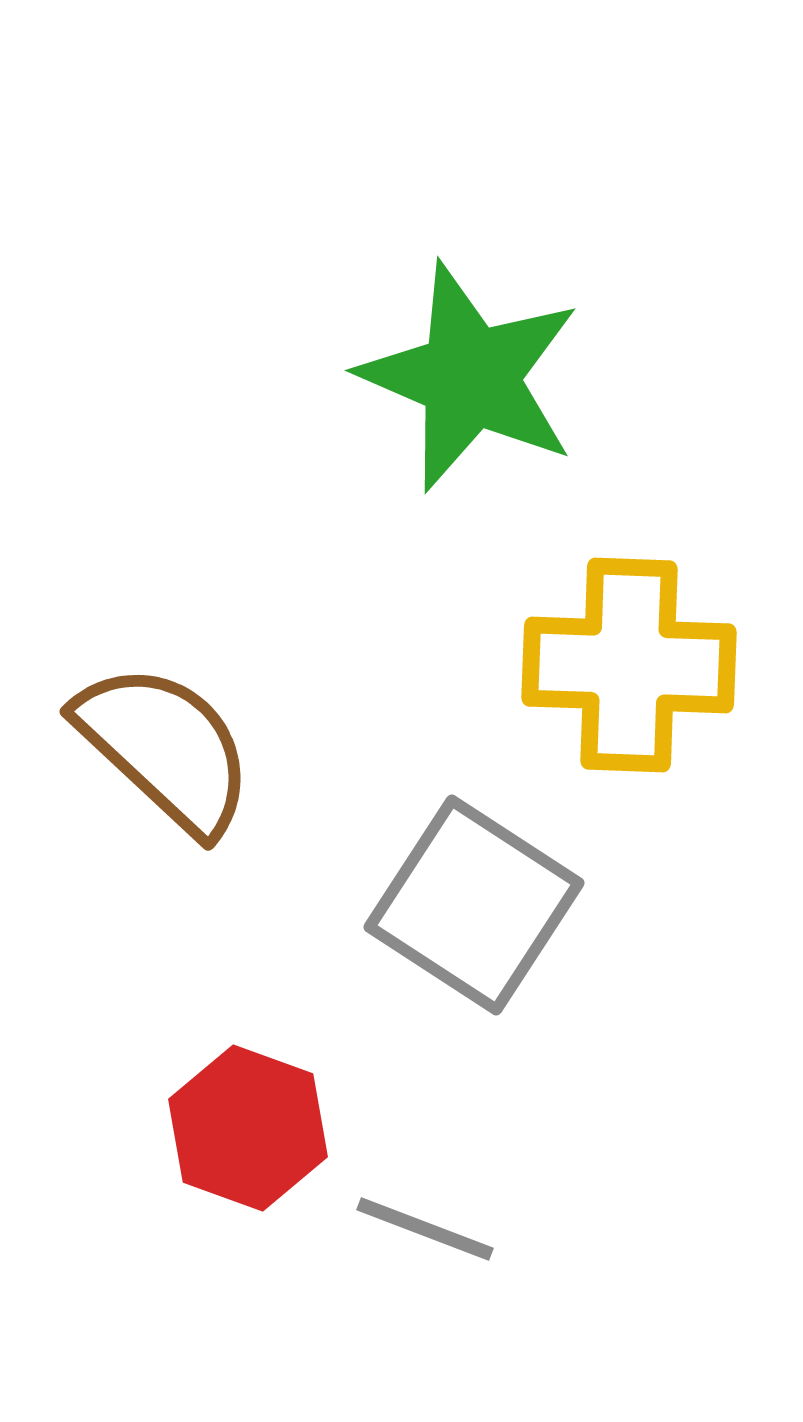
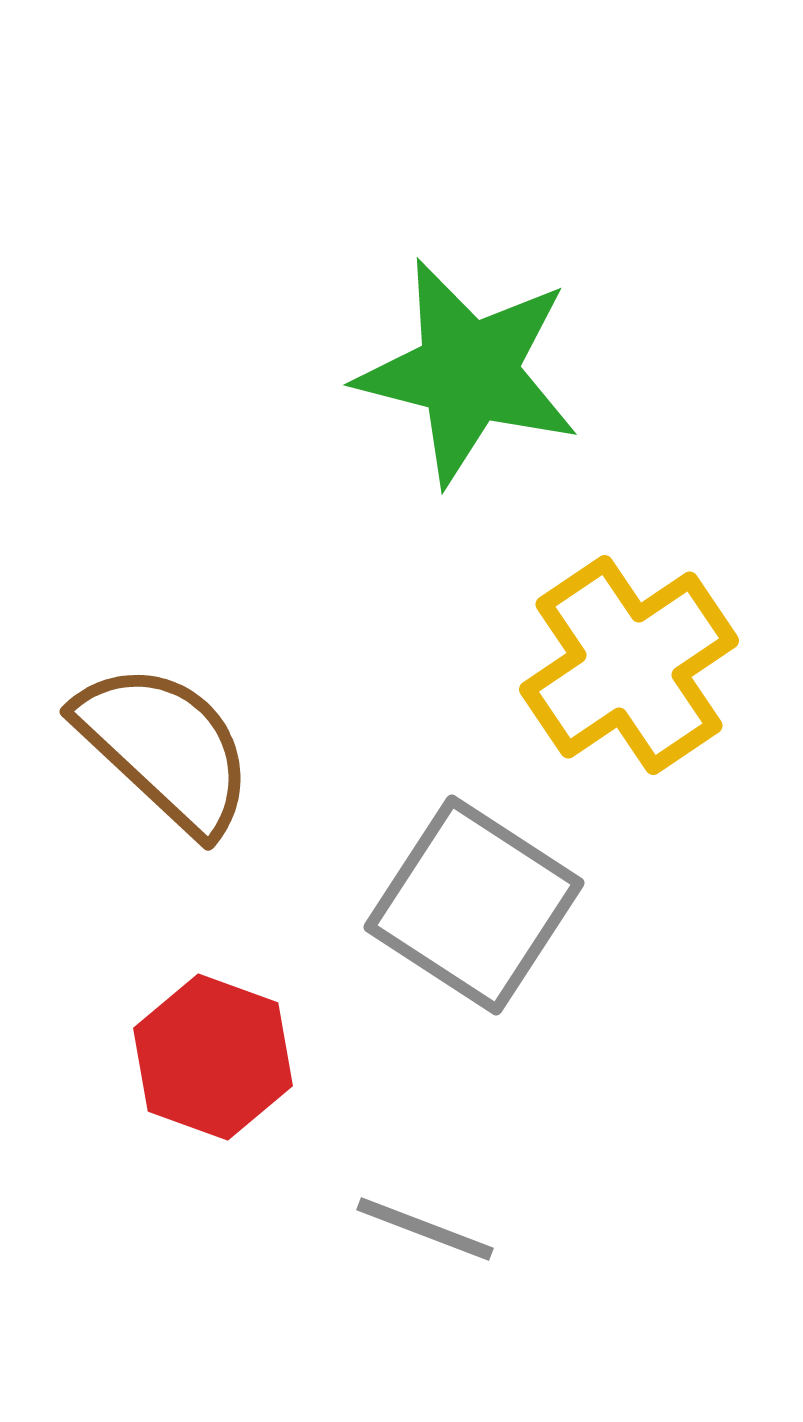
green star: moved 2 px left, 5 px up; rotated 9 degrees counterclockwise
yellow cross: rotated 36 degrees counterclockwise
red hexagon: moved 35 px left, 71 px up
